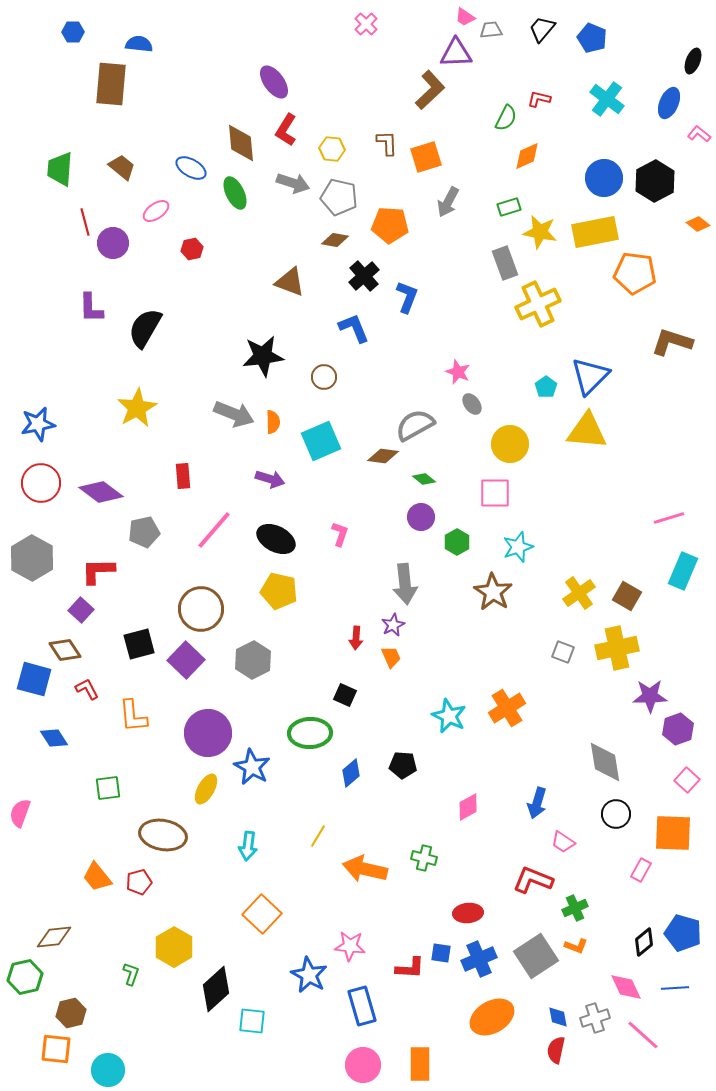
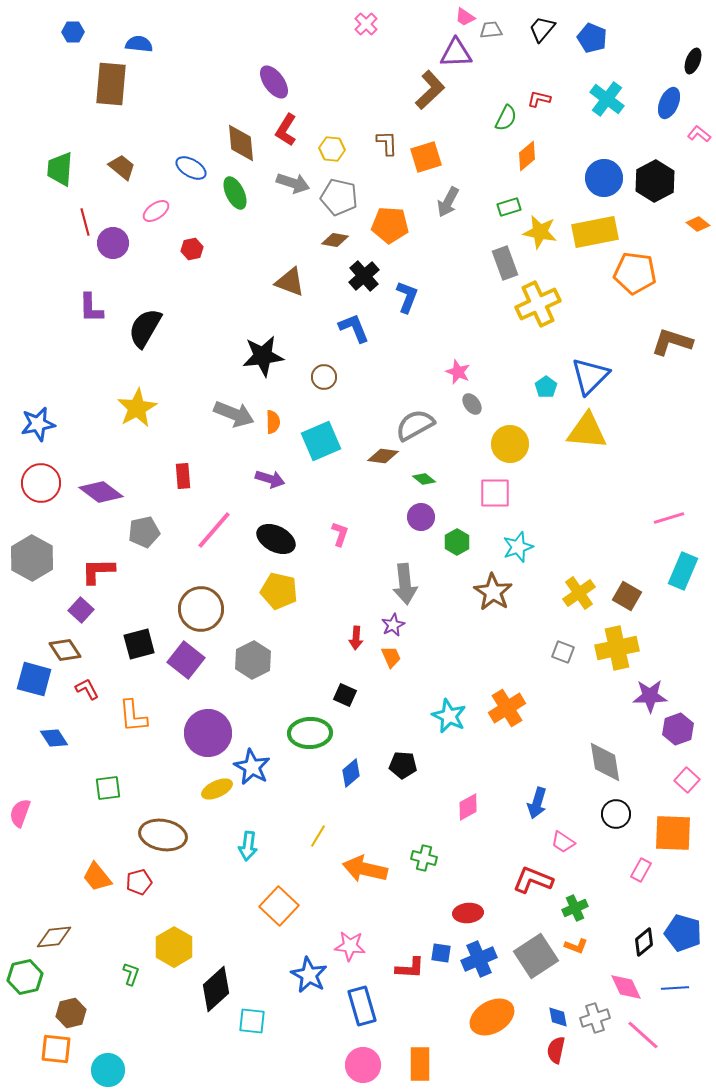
orange diamond at (527, 156): rotated 16 degrees counterclockwise
purple square at (186, 660): rotated 6 degrees counterclockwise
yellow ellipse at (206, 789): moved 11 px right; rotated 36 degrees clockwise
orange square at (262, 914): moved 17 px right, 8 px up
